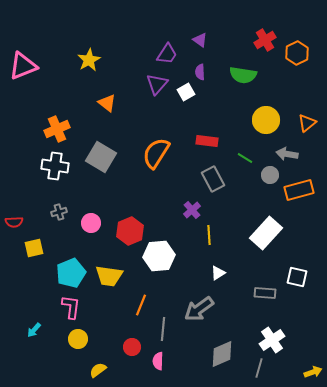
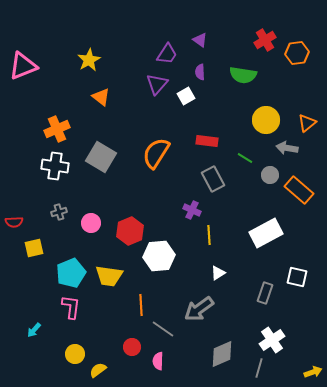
orange hexagon at (297, 53): rotated 20 degrees clockwise
white square at (186, 92): moved 4 px down
orange triangle at (107, 103): moved 6 px left, 6 px up
gray arrow at (287, 154): moved 6 px up
orange rectangle at (299, 190): rotated 56 degrees clockwise
purple cross at (192, 210): rotated 24 degrees counterclockwise
white rectangle at (266, 233): rotated 20 degrees clockwise
gray rectangle at (265, 293): rotated 75 degrees counterclockwise
orange line at (141, 305): rotated 25 degrees counterclockwise
gray line at (163, 329): rotated 60 degrees counterclockwise
yellow circle at (78, 339): moved 3 px left, 15 px down
